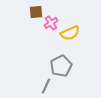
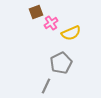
brown square: rotated 16 degrees counterclockwise
yellow semicircle: moved 1 px right
gray pentagon: moved 3 px up
